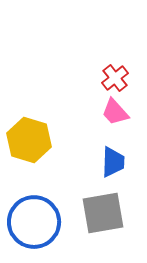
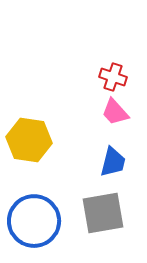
red cross: moved 2 px left, 1 px up; rotated 32 degrees counterclockwise
yellow hexagon: rotated 9 degrees counterclockwise
blue trapezoid: rotated 12 degrees clockwise
blue circle: moved 1 px up
